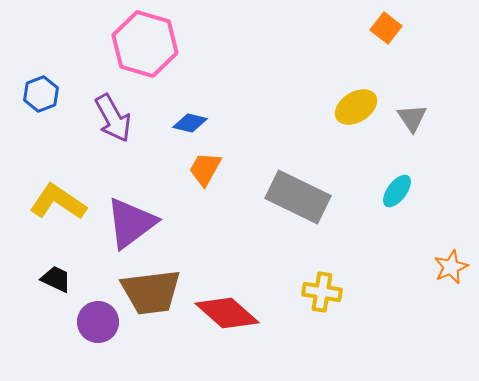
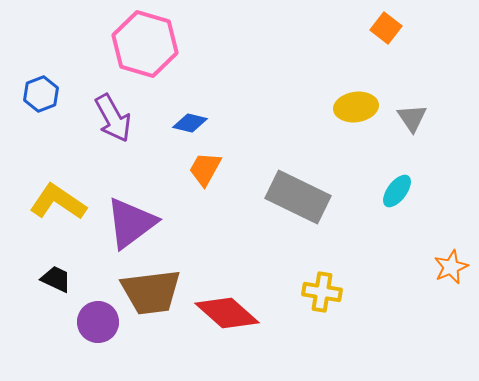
yellow ellipse: rotated 24 degrees clockwise
